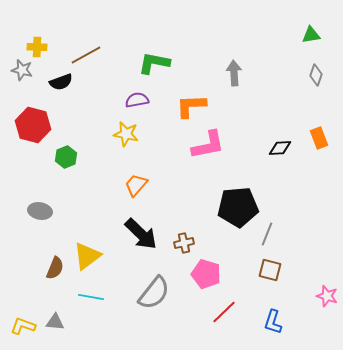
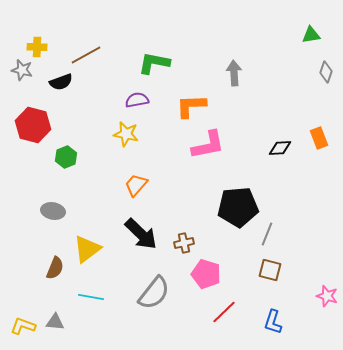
gray diamond: moved 10 px right, 3 px up
gray ellipse: moved 13 px right
yellow triangle: moved 7 px up
